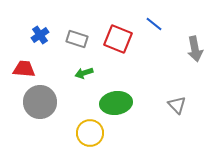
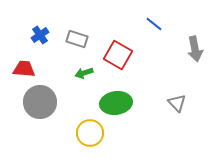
red square: moved 16 px down; rotated 8 degrees clockwise
gray triangle: moved 2 px up
